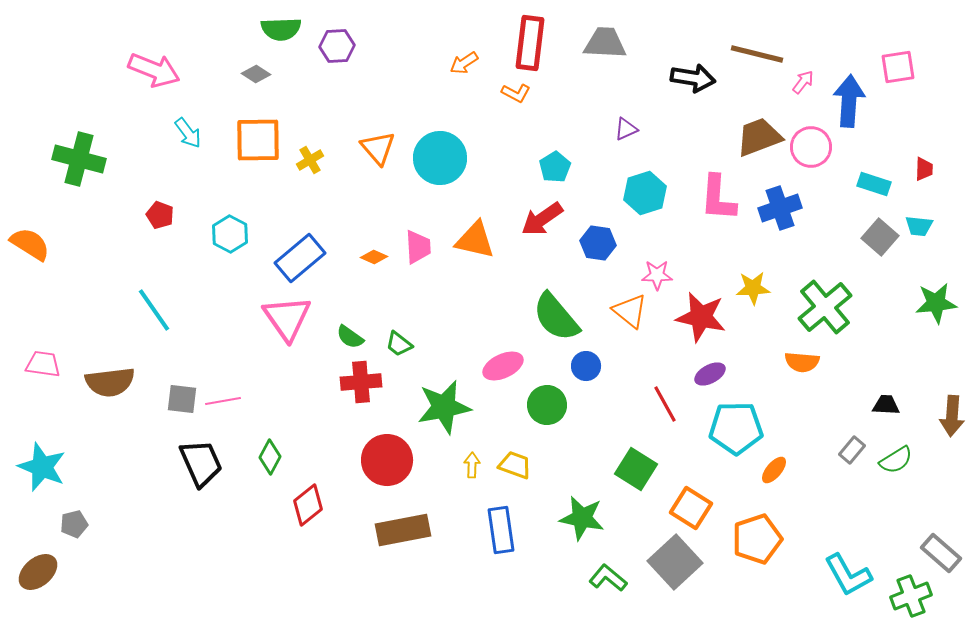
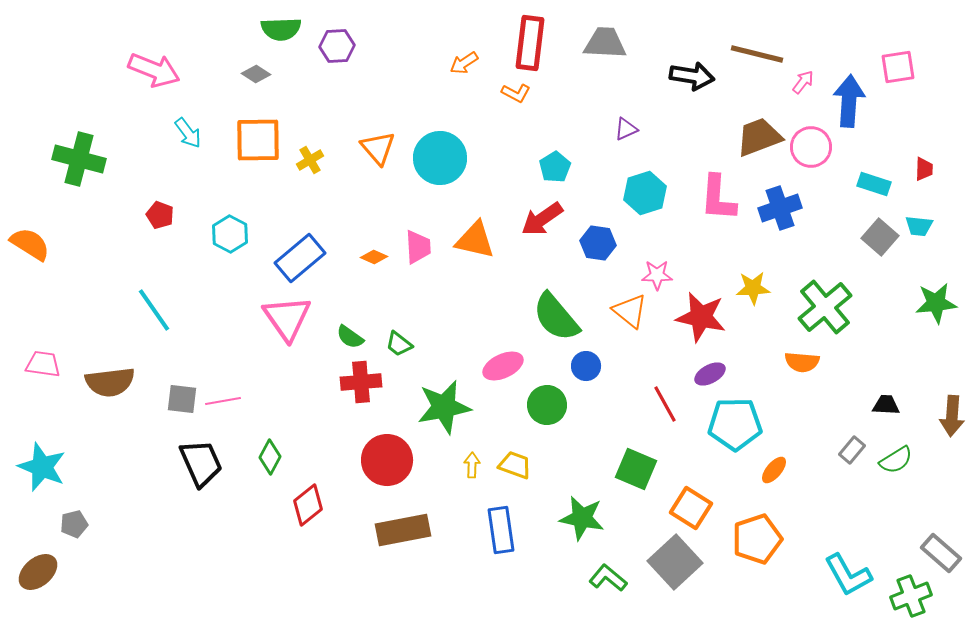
black arrow at (693, 78): moved 1 px left, 2 px up
cyan pentagon at (736, 428): moved 1 px left, 4 px up
green square at (636, 469): rotated 9 degrees counterclockwise
